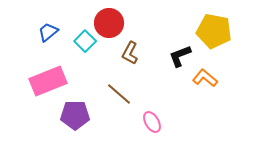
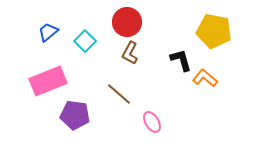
red circle: moved 18 px right, 1 px up
black L-shape: moved 1 px right, 4 px down; rotated 95 degrees clockwise
purple pentagon: rotated 8 degrees clockwise
